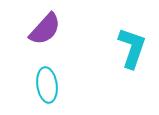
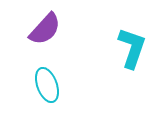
cyan ellipse: rotated 12 degrees counterclockwise
